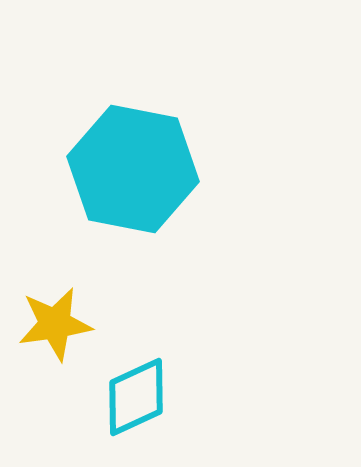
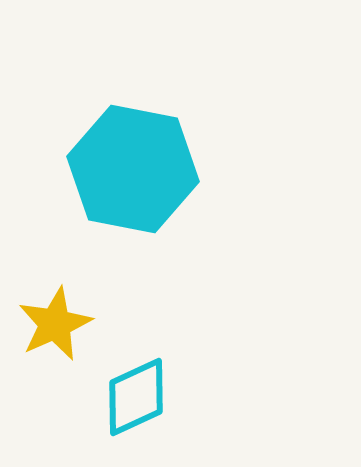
yellow star: rotated 16 degrees counterclockwise
